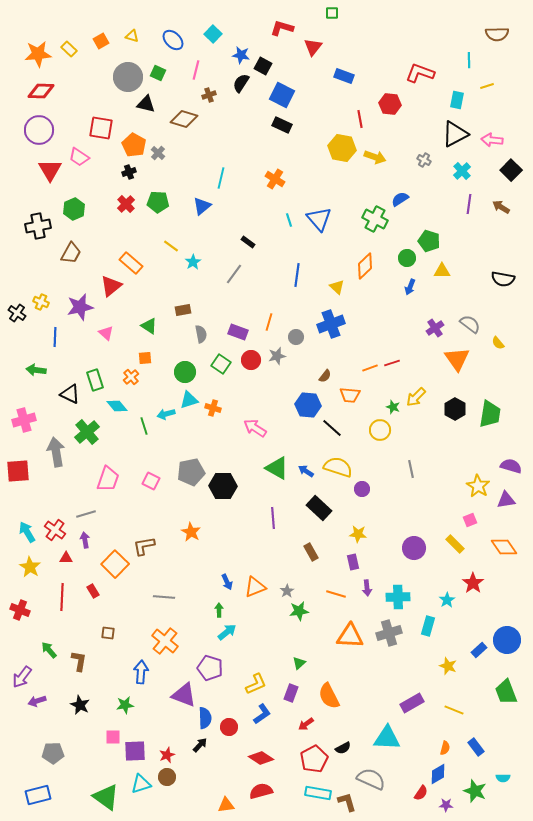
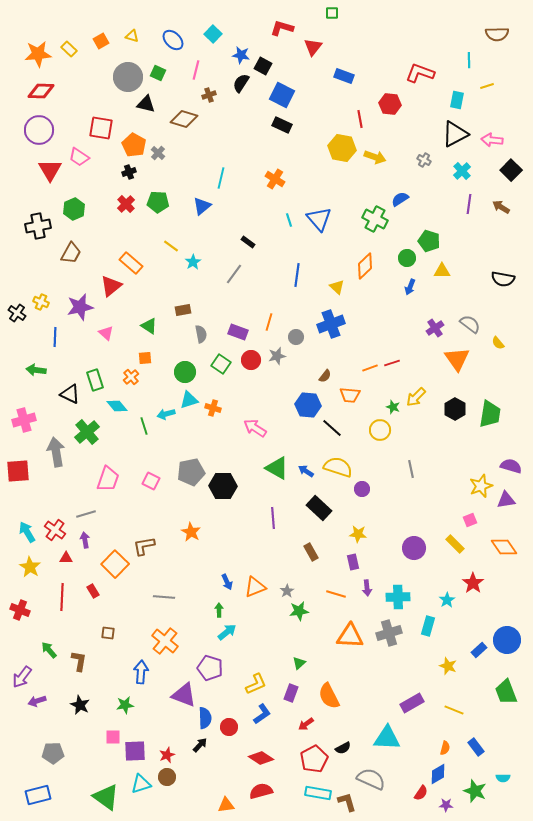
yellow star at (478, 486): moved 3 px right; rotated 20 degrees clockwise
